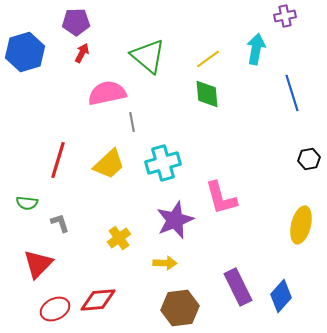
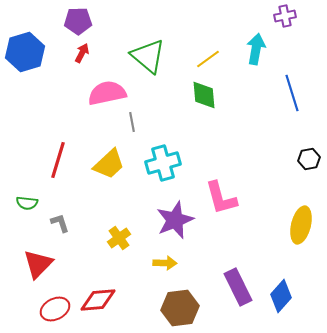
purple pentagon: moved 2 px right, 1 px up
green diamond: moved 3 px left, 1 px down
